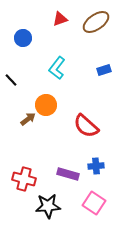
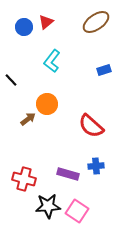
red triangle: moved 14 px left, 3 px down; rotated 21 degrees counterclockwise
blue circle: moved 1 px right, 11 px up
cyan L-shape: moved 5 px left, 7 px up
orange circle: moved 1 px right, 1 px up
red semicircle: moved 5 px right
pink square: moved 17 px left, 8 px down
